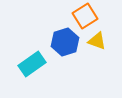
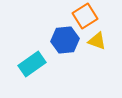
blue hexagon: moved 2 px up; rotated 12 degrees clockwise
